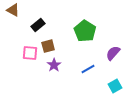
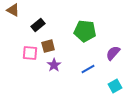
green pentagon: rotated 25 degrees counterclockwise
